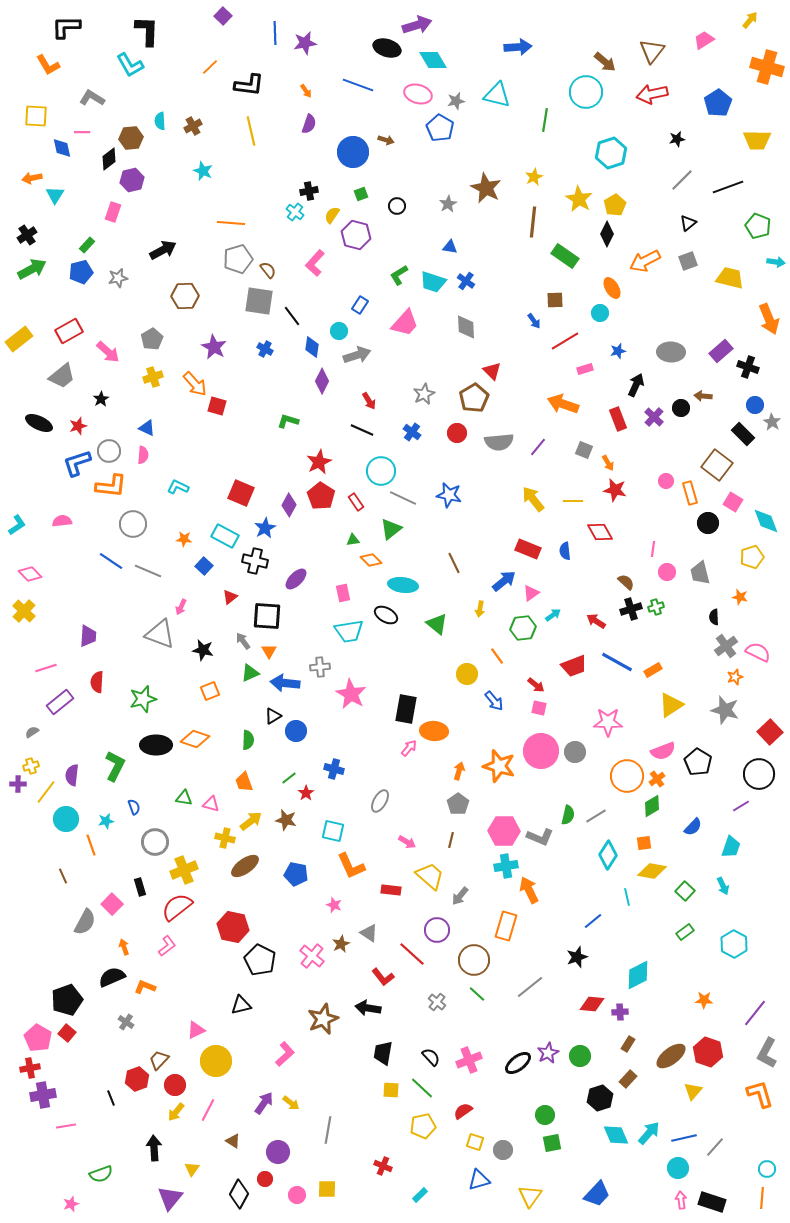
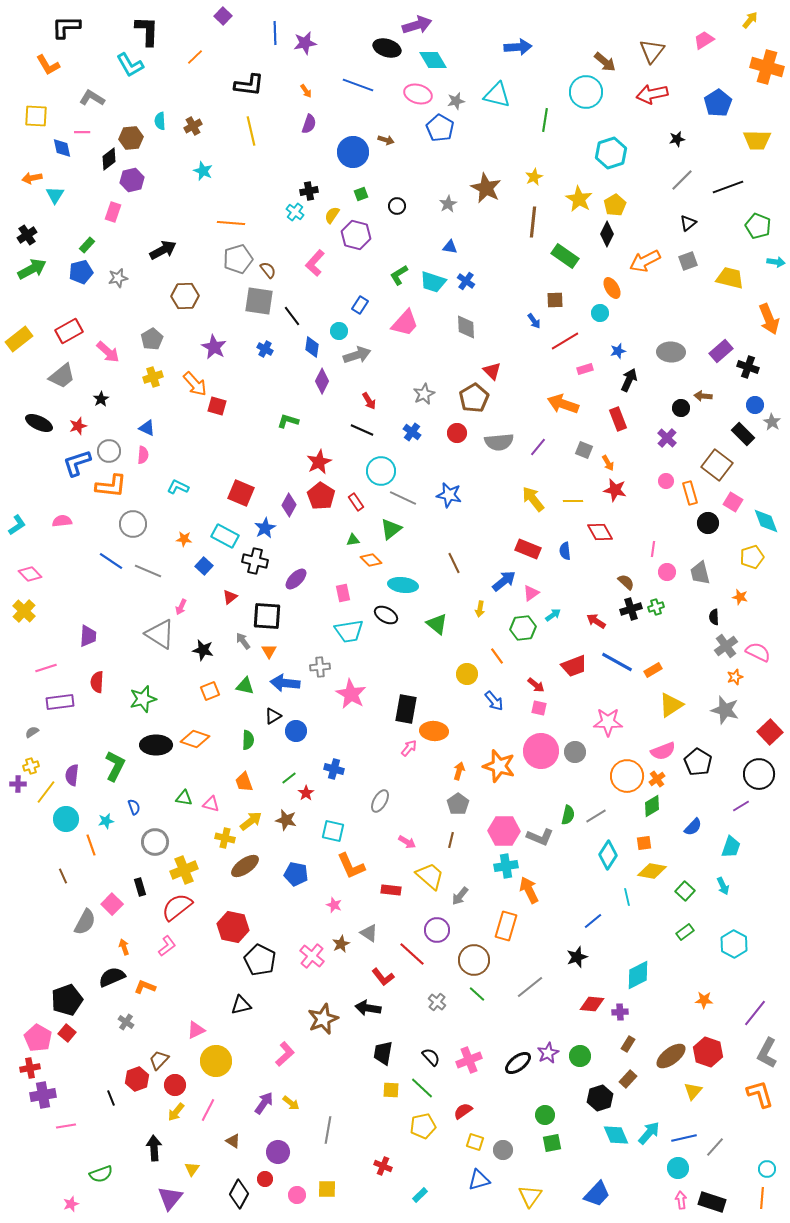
orange line at (210, 67): moved 15 px left, 10 px up
black arrow at (636, 385): moved 7 px left, 5 px up
purple cross at (654, 417): moved 13 px right, 21 px down
gray triangle at (160, 634): rotated 12 degrees clockwise
green triangle at (250, 673): moved 5 px left, 13 px down; rotated 36 degrees clockwise
purple rectangle at (60, 702): rotated 32 degrees clockwise
